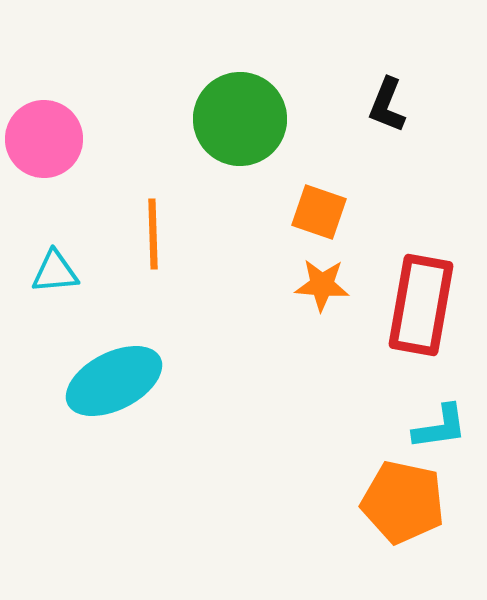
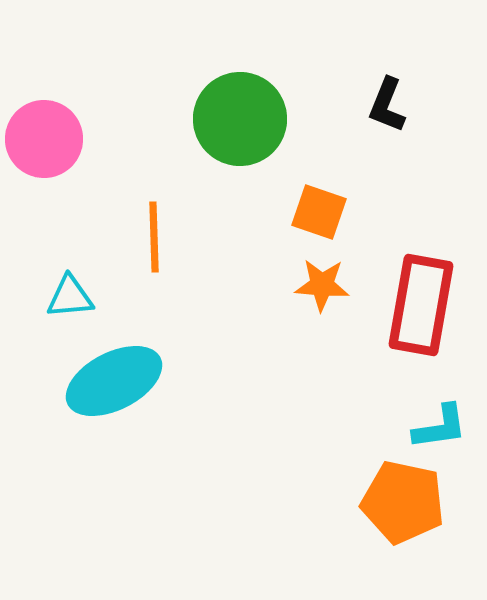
orange line: moved 1 px right, 3 px down
cyan triangle: moved 15 px right, 25 px down
